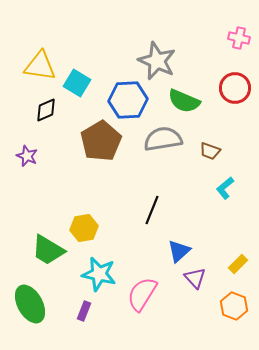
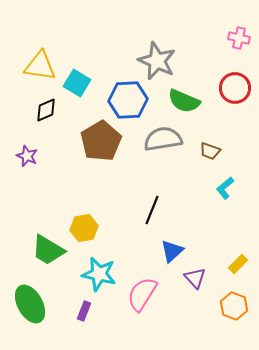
blue triangle: moved 7 px left
